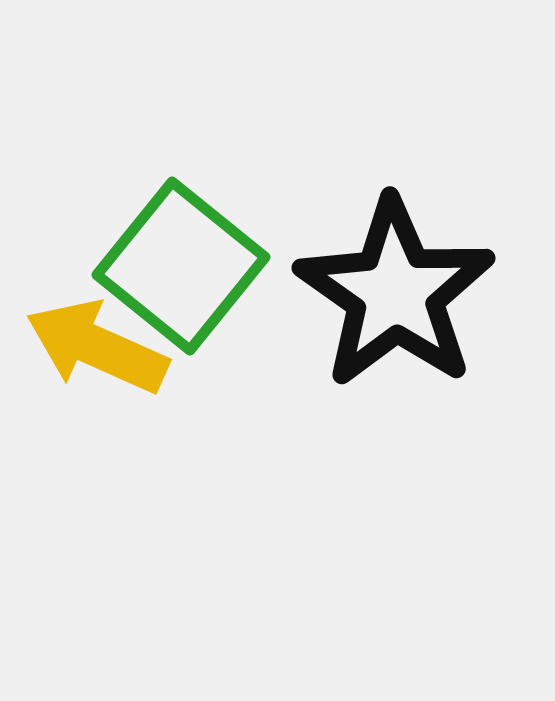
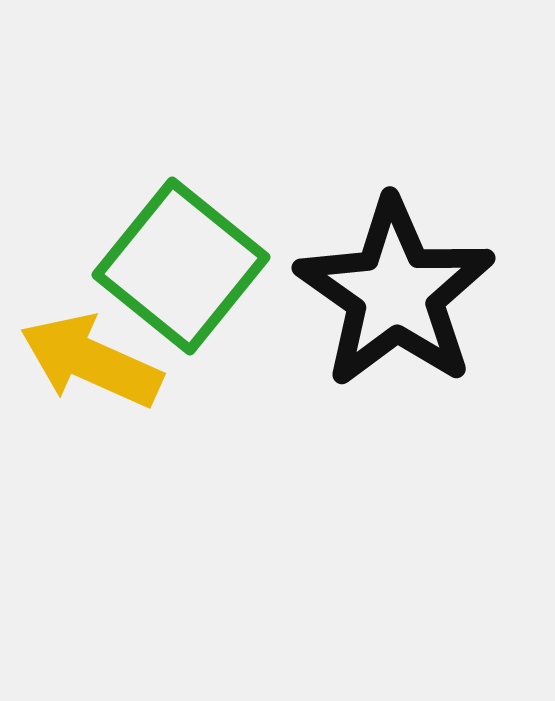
yellow arrow: moved 6 px left, 14 px down
